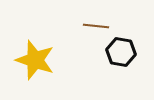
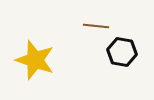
black hexagon: moved 1 px right
